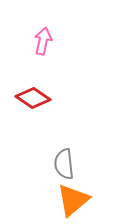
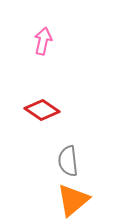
red diamond: moved 9 px right, 12 px down
gray semicircle: moved 4 px right, 3 px up
